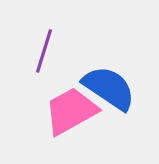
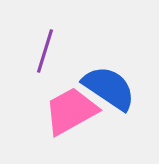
purple line: moved 1 px right
